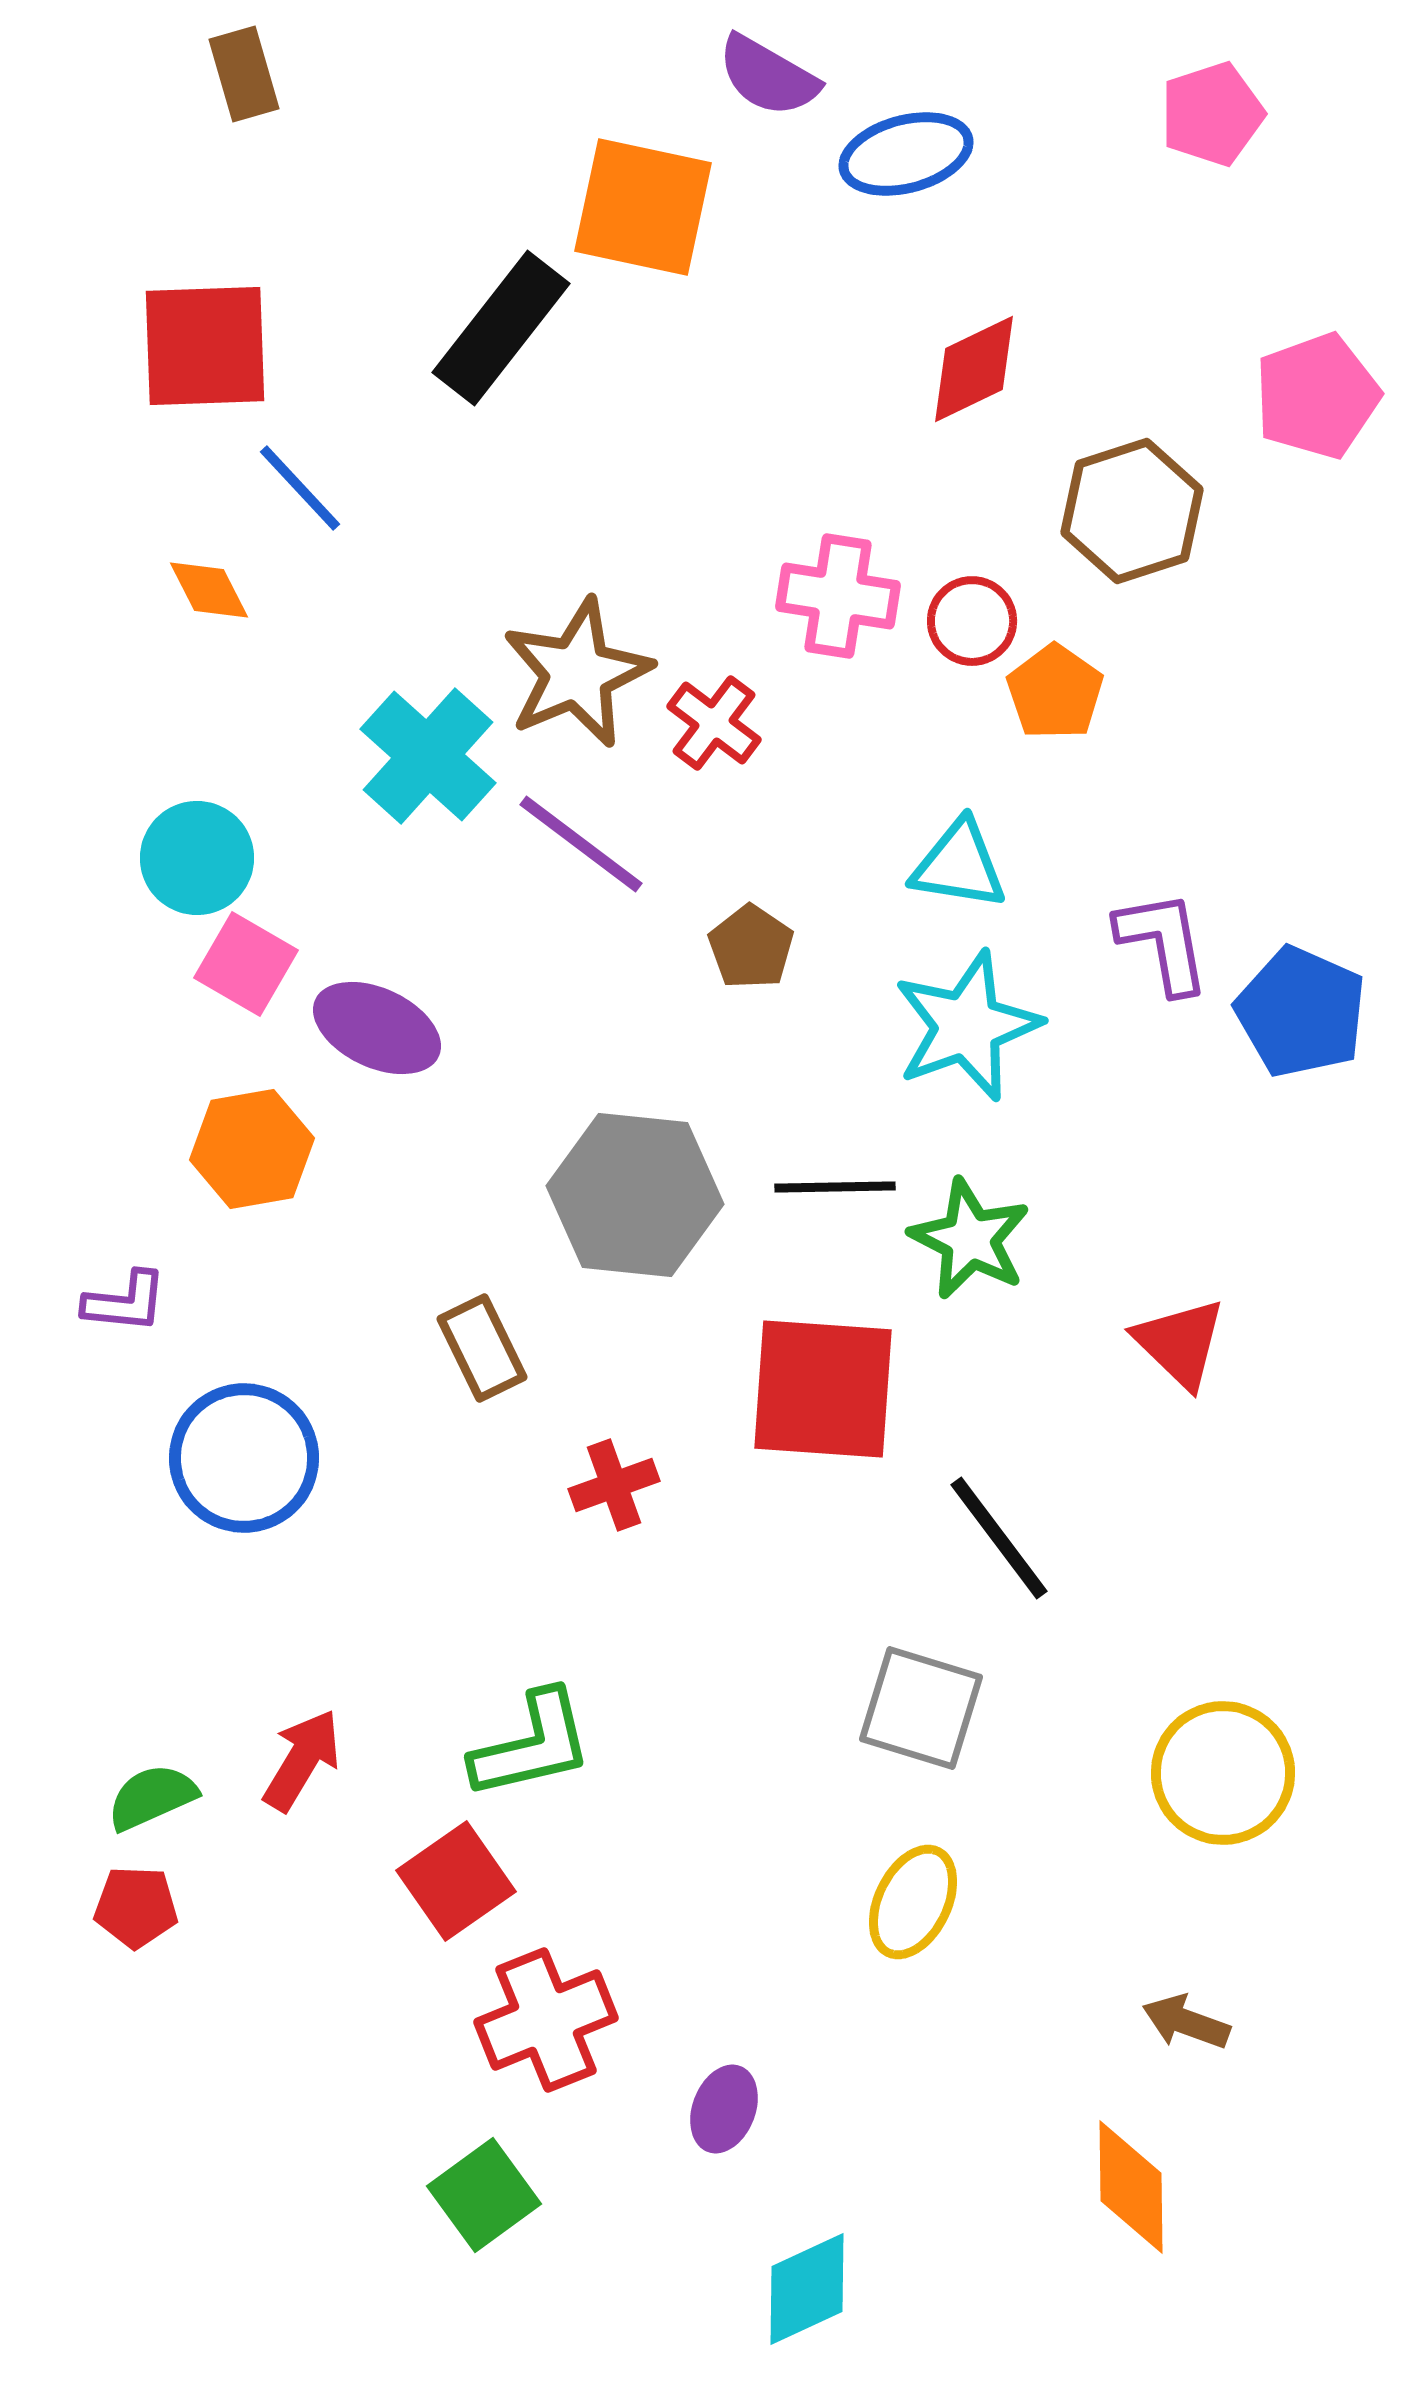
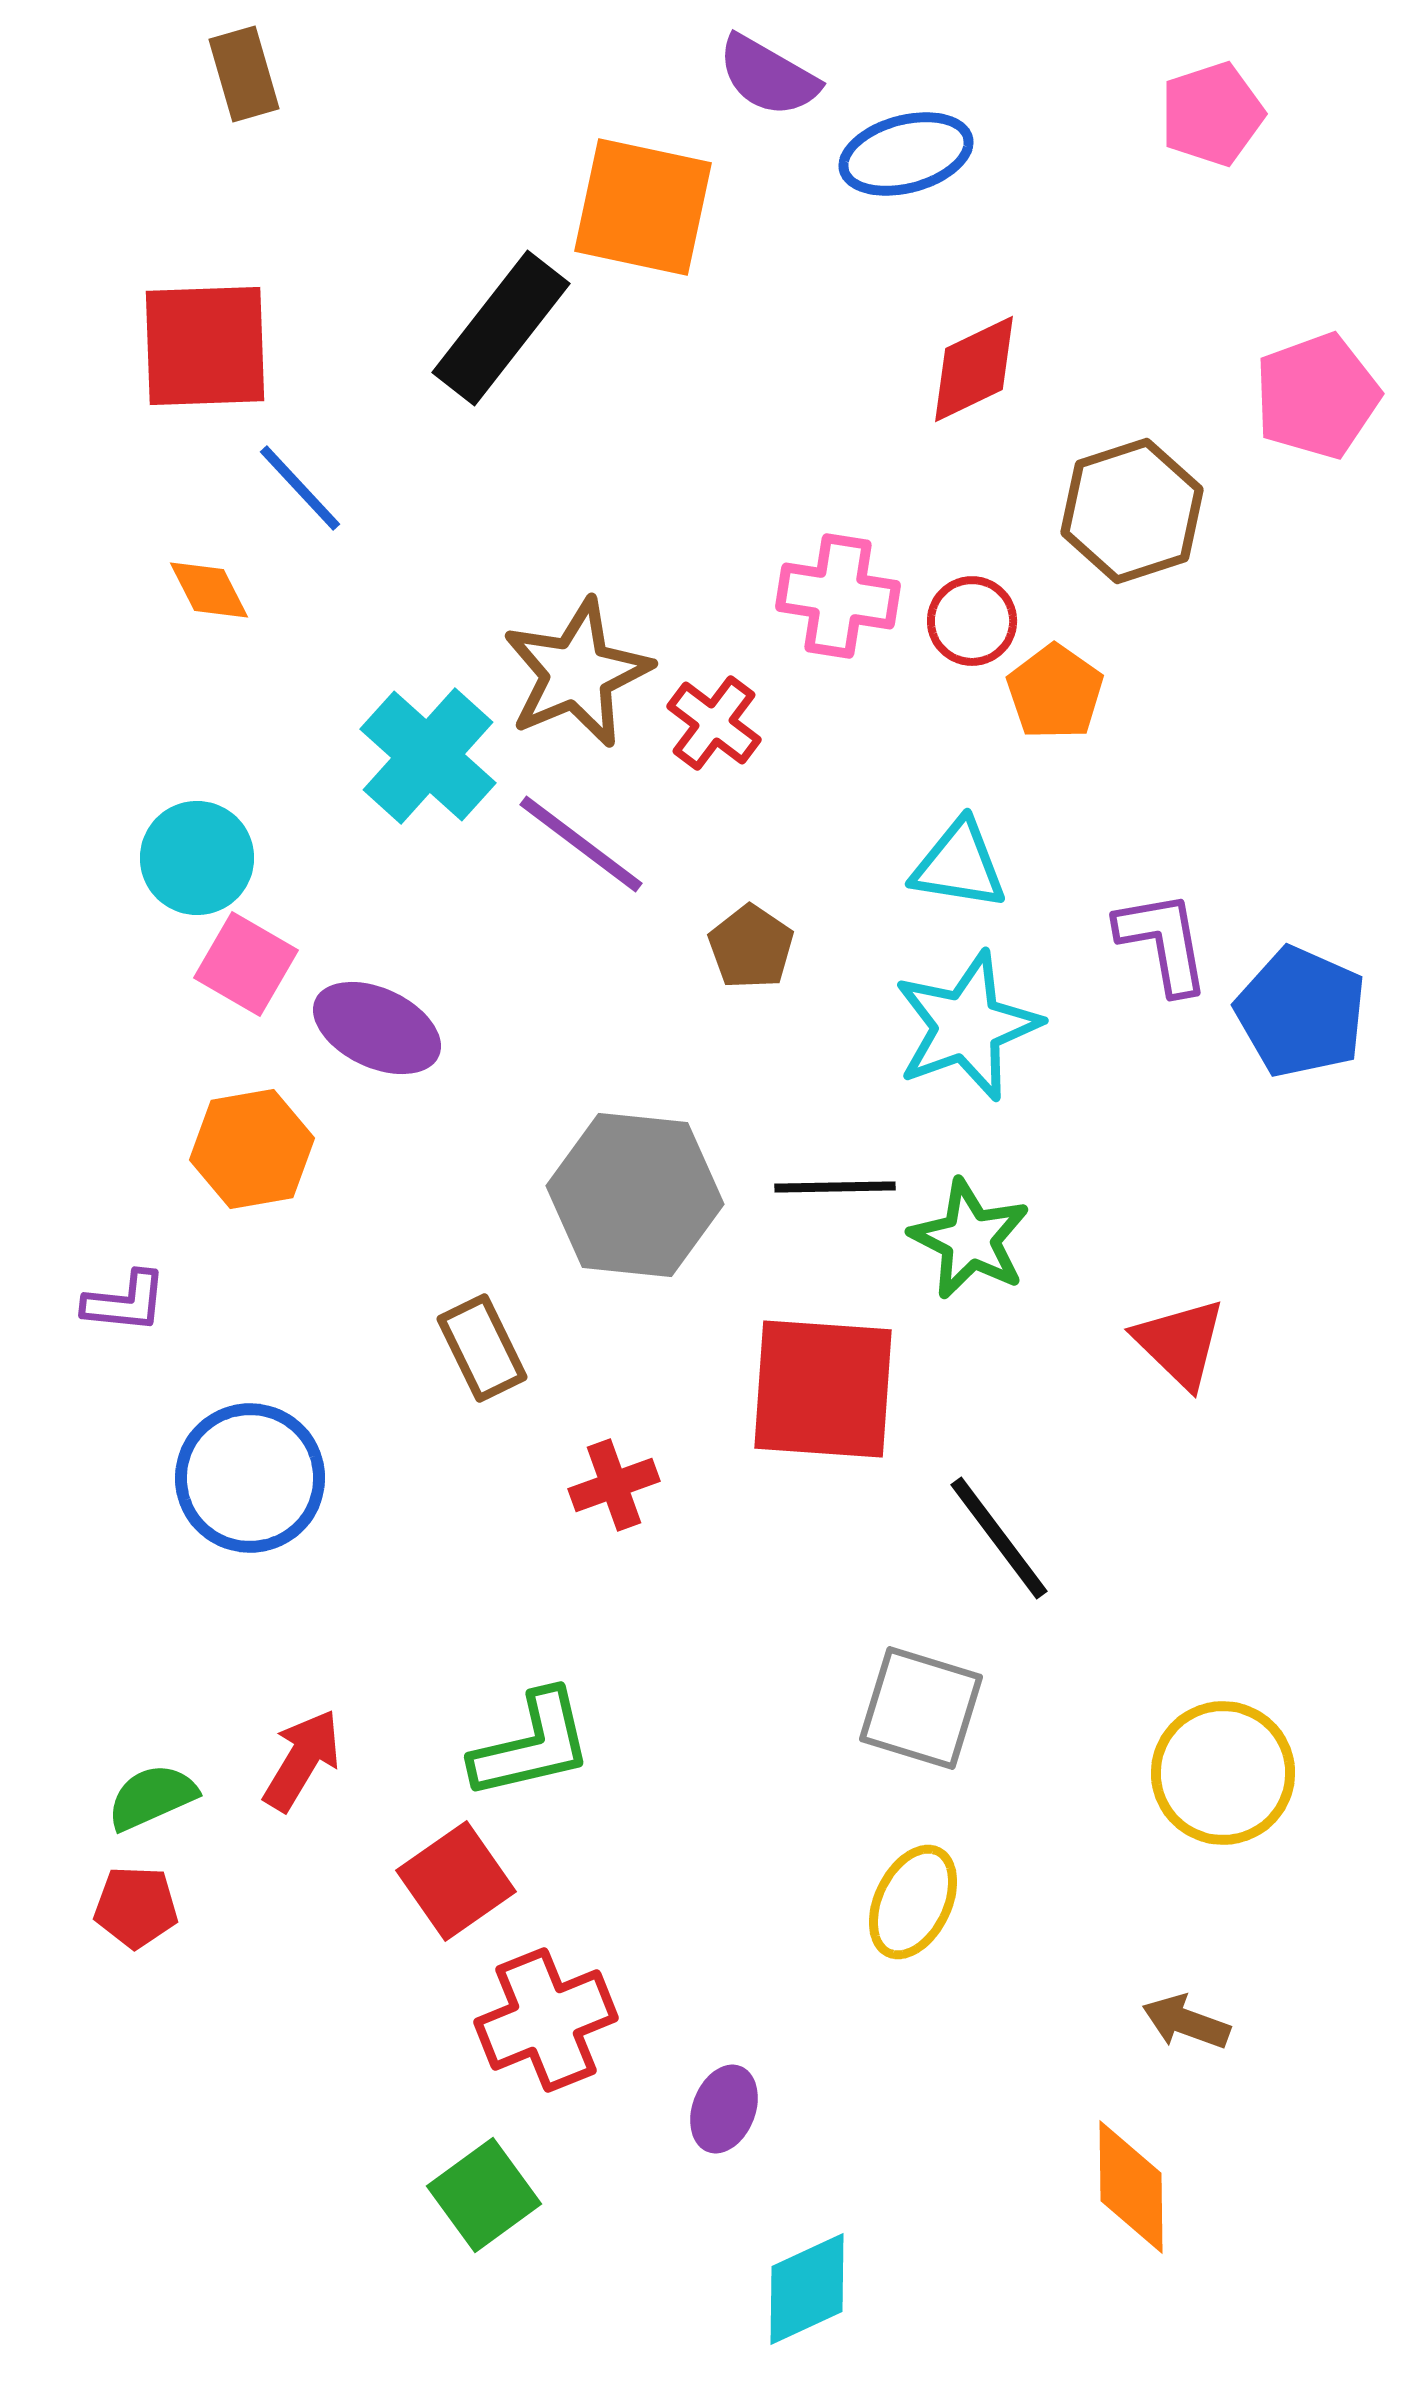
blue circle at (244, 1458): moved 6 px right, 20 px down
